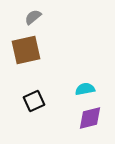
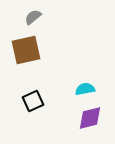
black square: moved 1 px left
